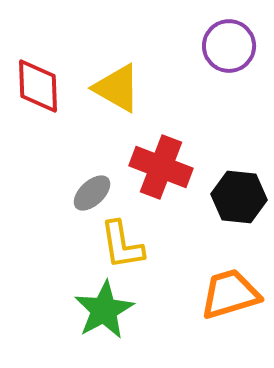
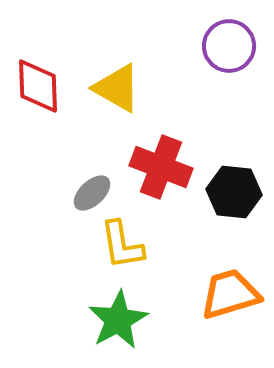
black hexagon: moved 5 px left, 5 px up
green star: moved 14 px right, 10 px down
